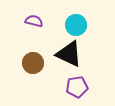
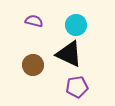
brown circle: moved 2 px down
